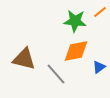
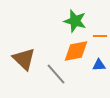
orange line: moved 24 px down; rotated 40 degrees clockwise
green star: rotated 10 degrees clockwise
brown triangle: rotated 30 degrees clockwise
blue triangle: moved 2 px up; rotated 32 degrees clockwise
